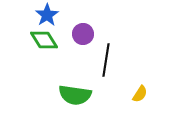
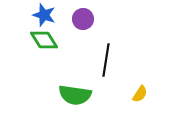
blue star: moved 3 px left; rotated 20 degrees counterclockwise
purple circle: moved 15 px up
